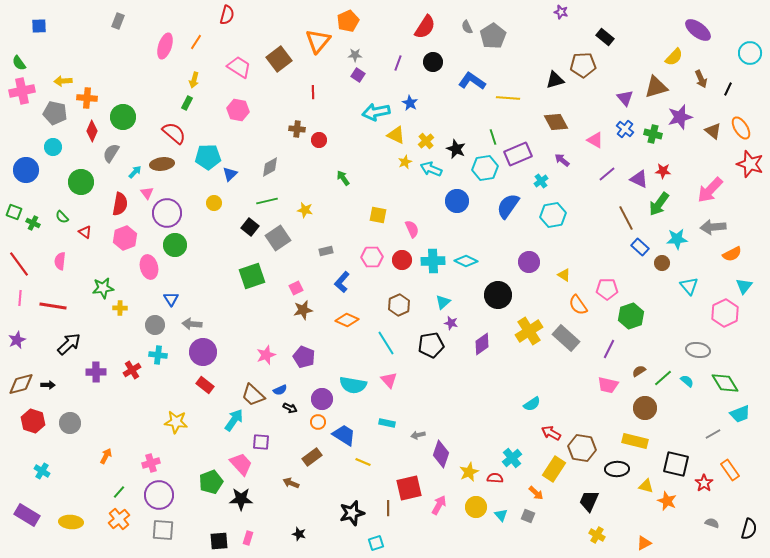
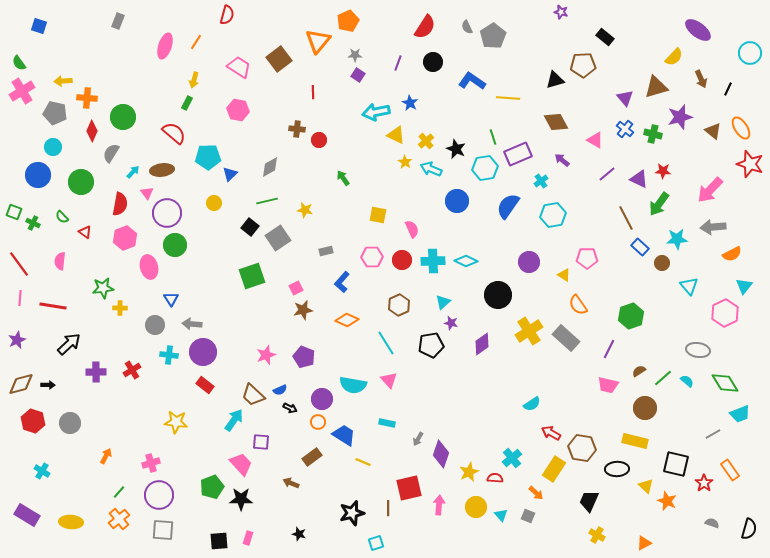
blue square at (39, 26): rotated 21 degrees clockwise
pink cross at (22, 91): rotated 20 degrees counterclockwise
yellow star at (405, 162): rotated 16 degrees counterclockwise
brown ellipse at (162, 164): moved 6 px down
blue circle at (26, 170): moved 12 px right, 5 px down
cyan arrow at (135, 172): moved 2 px left
pink pentagon at (607, 289): moved 20 px left, 31 px up
cyan cross at (158, 355): moved 11 px right
gray arrow at (418, 435): moved 4 px down; rotated 48 degrees counterclockwise
green pentagon at (211, 482): moved 1 px right, 5 px down
yellow triangle at (646, 486): rotated 28 degrees clockwise
pink arrow at (439, 505): rotated 24 degrees counterclockwise
